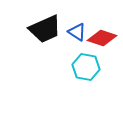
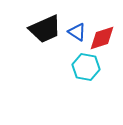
red diamond: rotated 36 degrees counterclockwise
